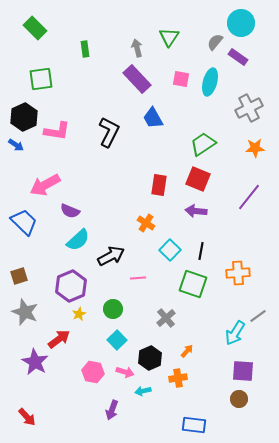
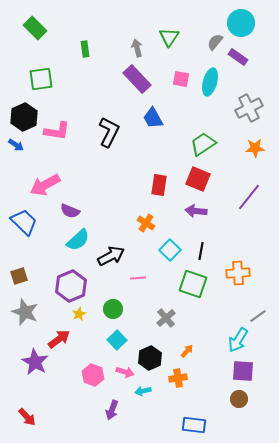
cyan arrow at (235, 333): moved 3 px right, 7 px down
pink hexagon at (93, 372): moved 3 px down; rotated 10 degrees clockwise
